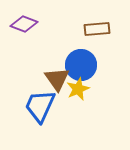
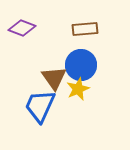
purple diamond: moved 2 px left, 4 px down
brown rectangle: moved 12 px left
brown triangle: moved 3 px left, 1 px up
